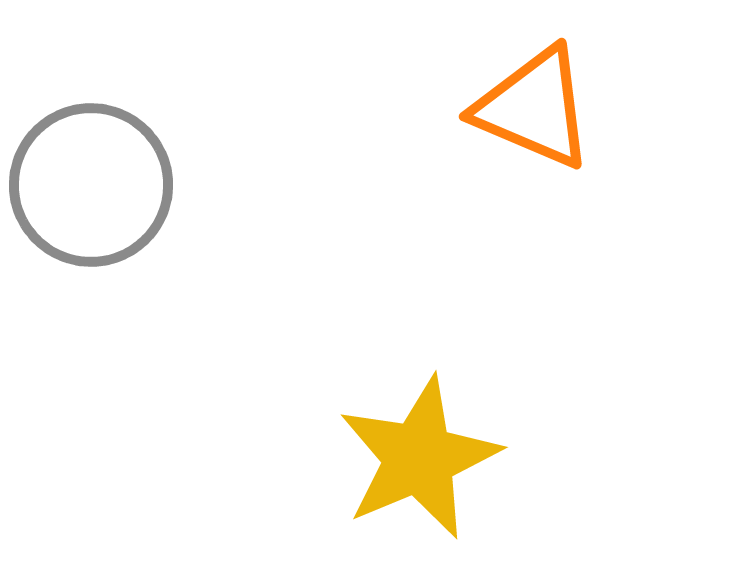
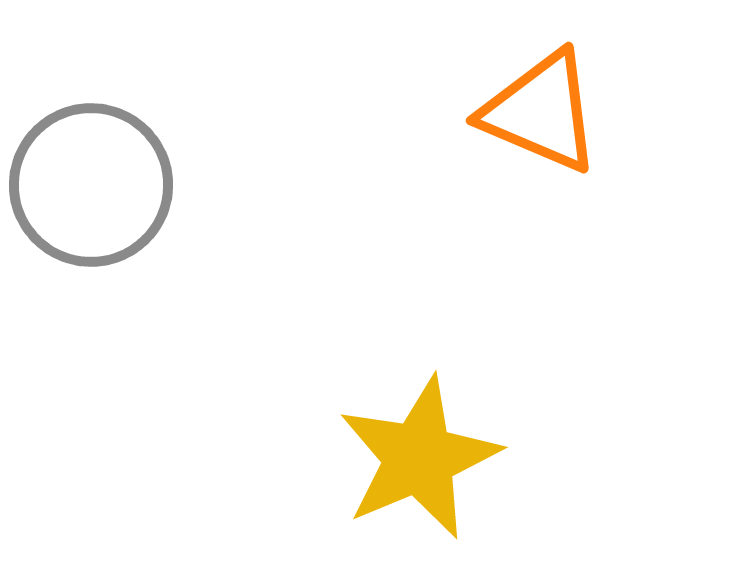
orange triangle: moved 7 px right, 4 px down
